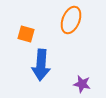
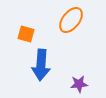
orange ellipse: rotated 16 degrees clockwise
purple star: moved 3 px left; rotated 18 degrees counterclockwise
